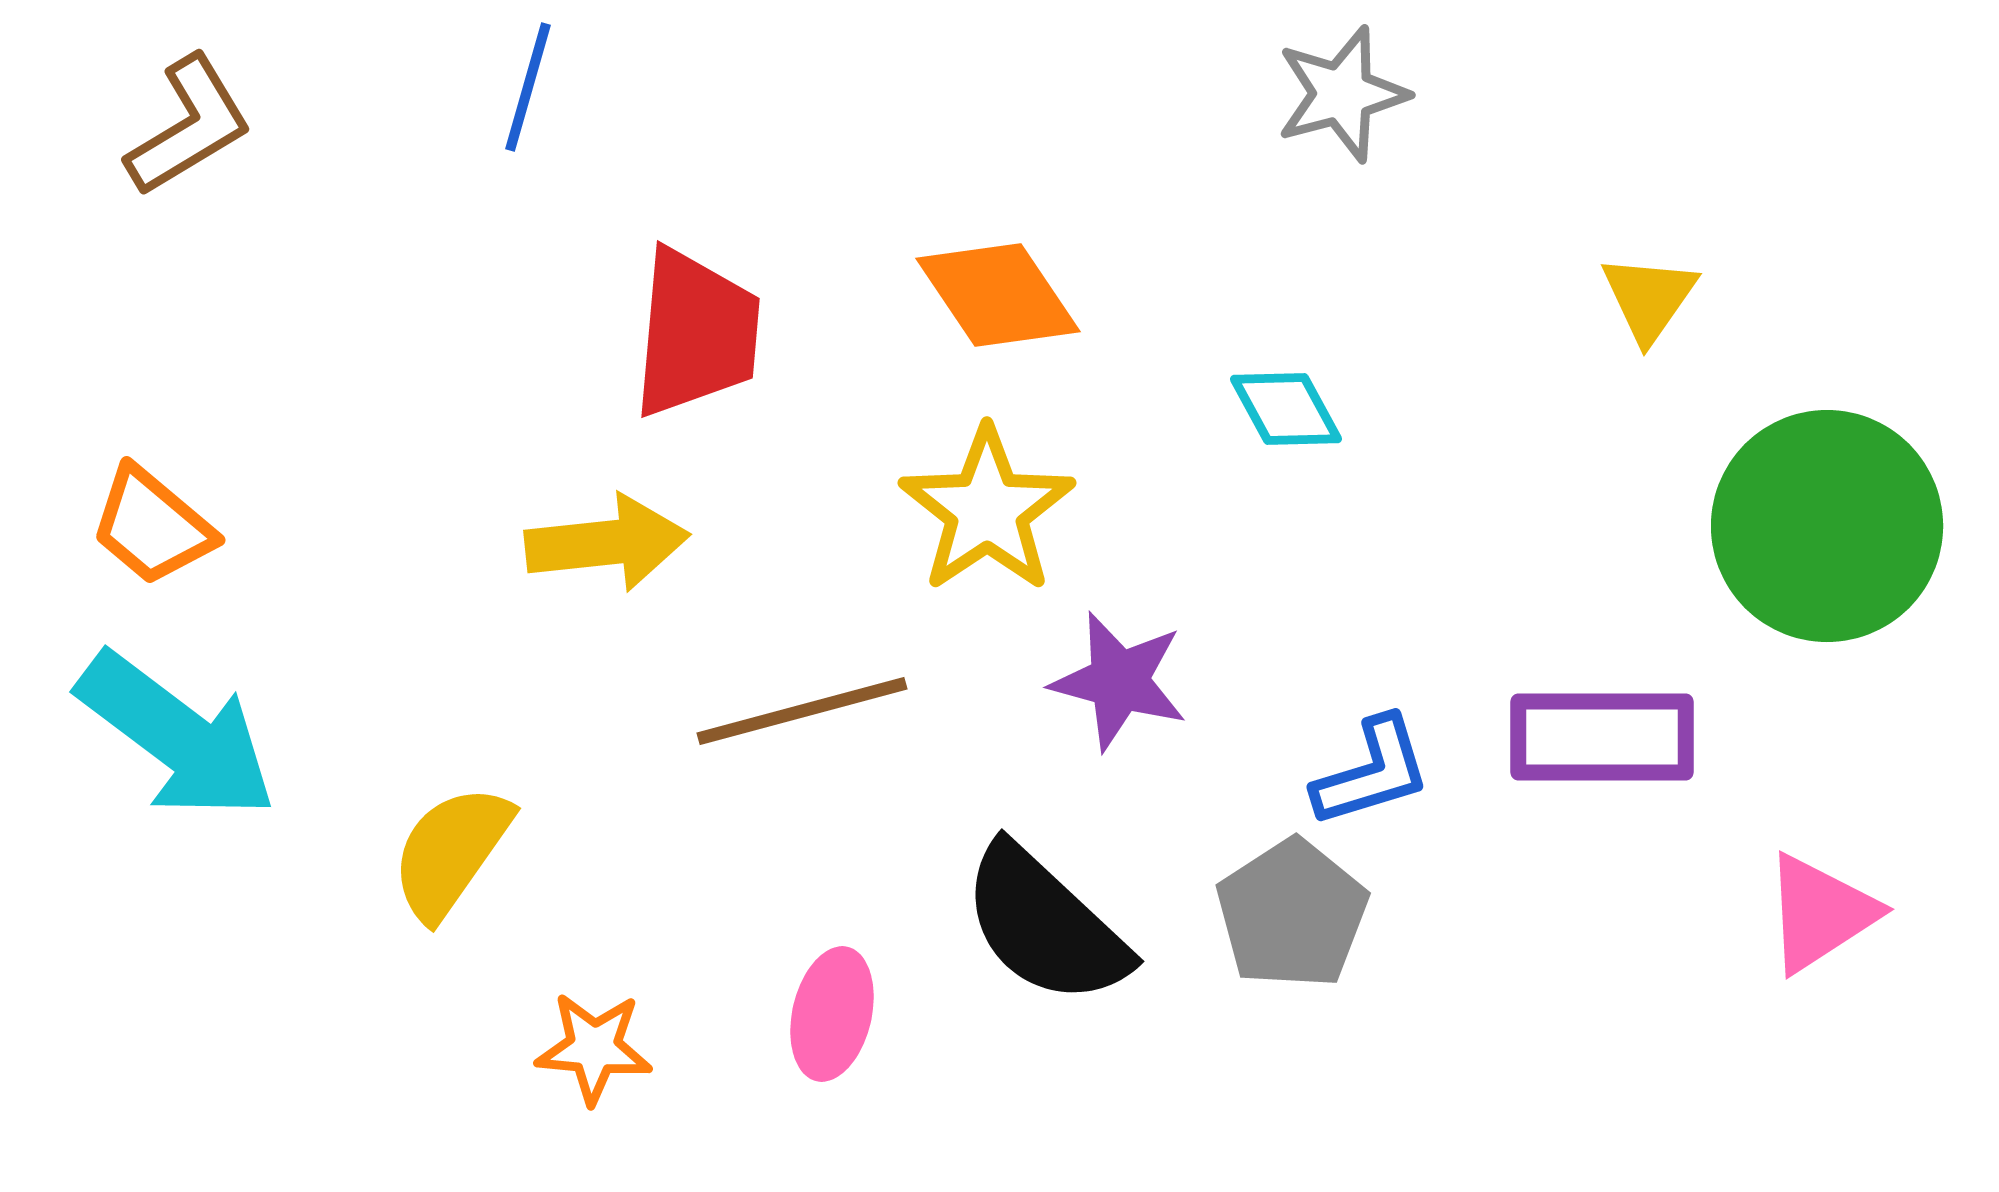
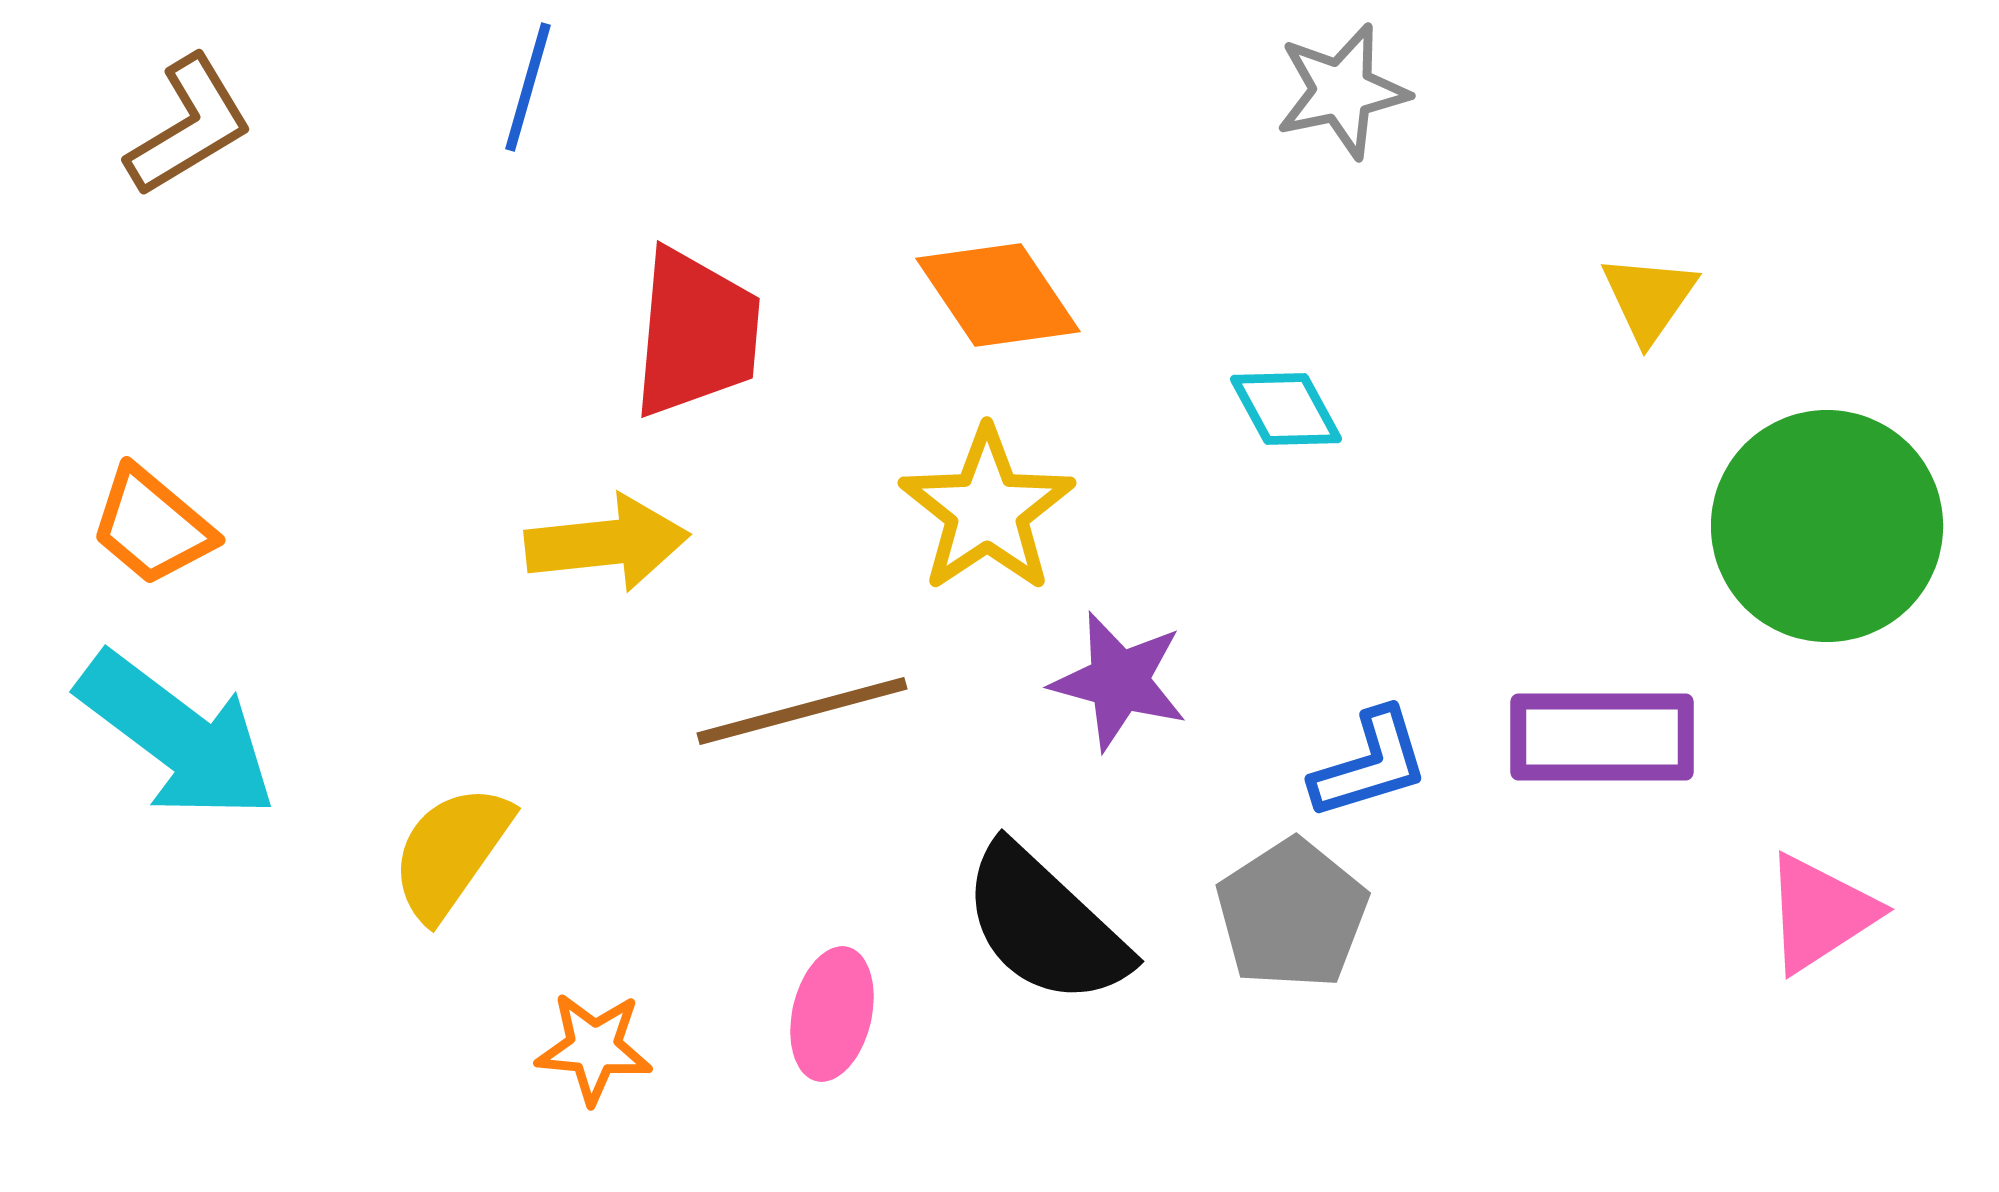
gray star: moved 3 px up; rotated 3 degrees clockwise
blue L-shape: moved 2 px left, 8 px up
